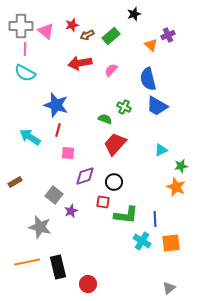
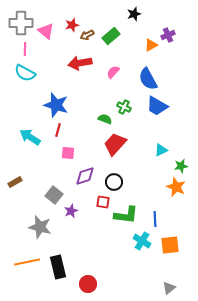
gray cross: moved 3 px up
orange triangle: rotated 48 degrees clockwise
pink semicircle: moved 2 px right, 2 px down
blue semicircle: rotated 15 degrees counterclockwise
orange square: moved 1 px left, 2 px down
